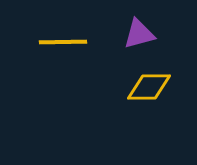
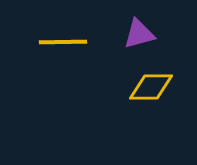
yellow diamond: moved 2 px right
